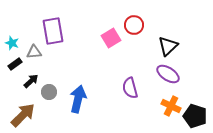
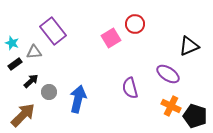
red circle: moved 1 px right, 1 px up
purple rectangle: rotated 28 degrees counterclockwise
black triangle: moved 21 px right; rotated 20 degrees clockwise
